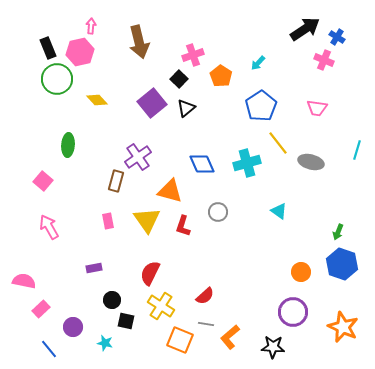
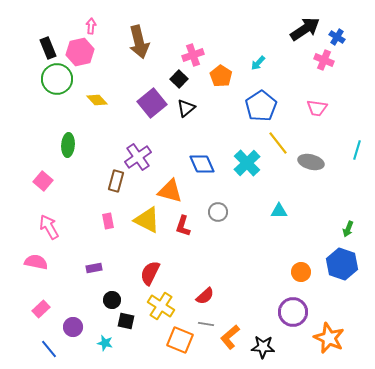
cyan cross at (247, 163): rotated 28 degrees counterclockwise
cyan triangle at (279, 211): rotated 36 degrees counterclockwise
yellow triangle at (147, 220): rotated 28 degrees counterclockwise
green arrow at (338, 232): moved 10 px right, 3 px up
pink semicircle at (24, 281): moved 12 px right, 19 px up
orange star at (343, 327): moved 14 px left, 11 px down
black star at (273, 347): moved 10 px left
